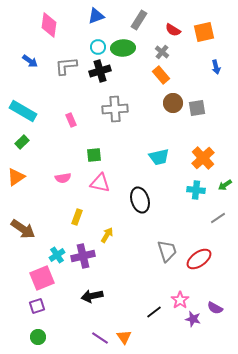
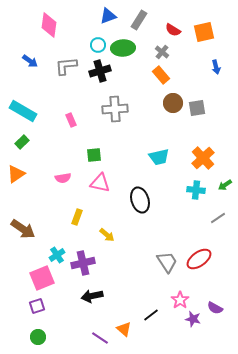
blue triangle at (96, 16): moved 12 px right
cyan circle at (98, 47): moved 2 px up
orange triangle at (16, 177): moved 3 px up
yellow arrow at (107, 235): rotated 98 degrees clockwise
gray trapezoid at (167, 251): moved 11 px down; rotated 15 degrees counterclockwise
purple cross at (83, 256): moved 7 px down
black line at (154, 312): moved 3 px left, 3 px down
orange triangle at (124, 337): moved 8 px up; rotated 14 degrees counterclockwise
